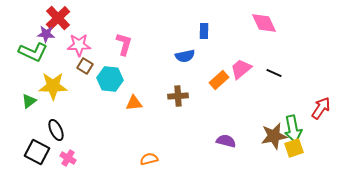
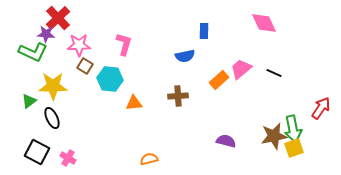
black ellipse: moved 4 px left, 12 px up
